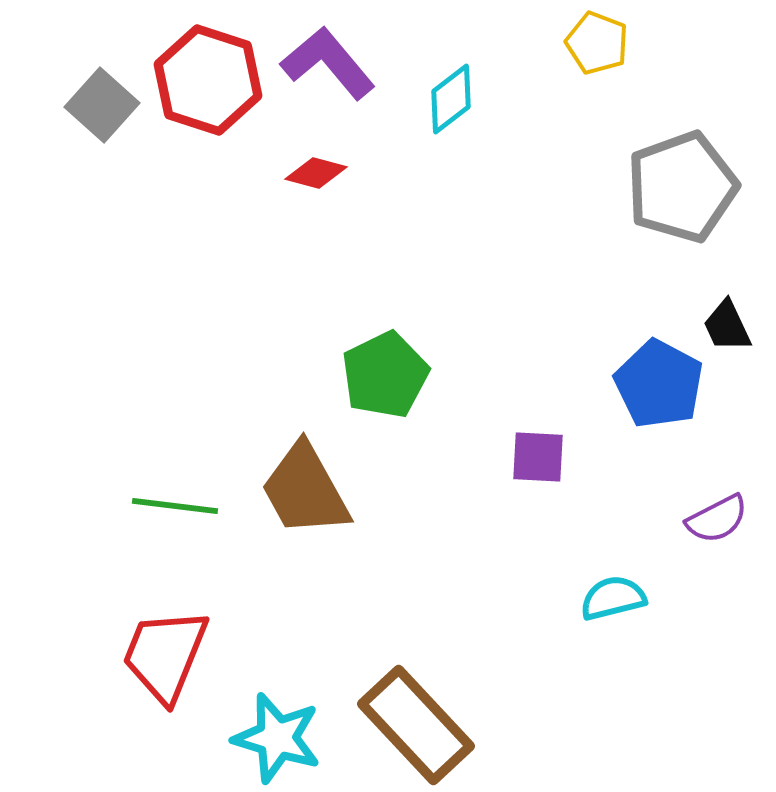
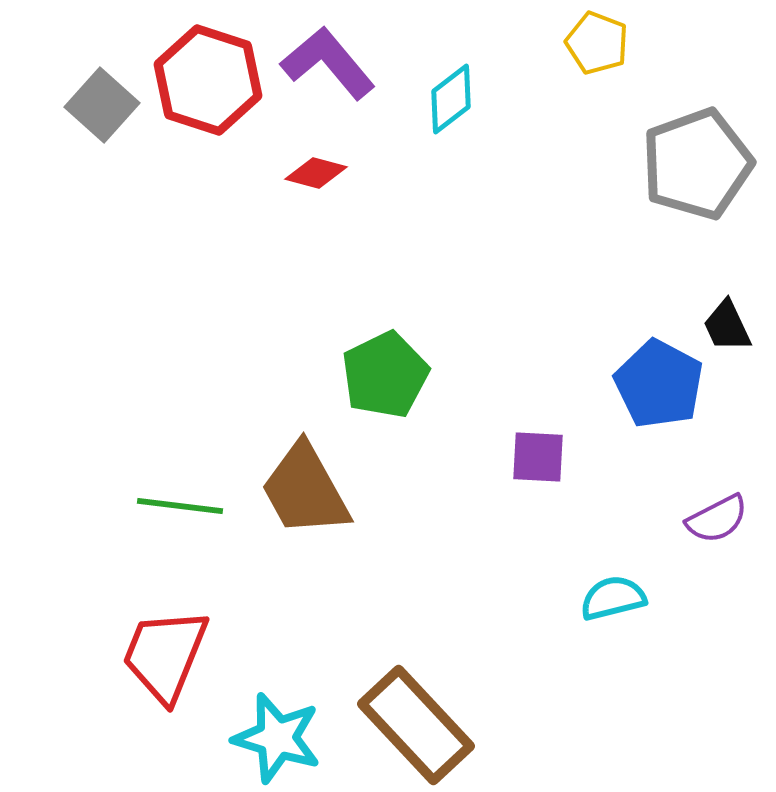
gray pentagon: moved 15 px right, 23 px up
green line: moved 5 px right
